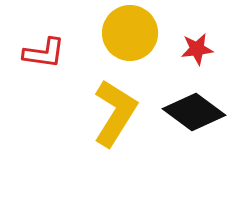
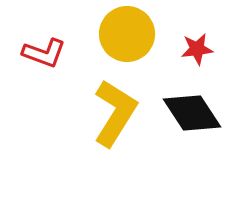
yellow circle: moved 3 px left, 1 px down
red L-shape: rotated 12 degrees clockwise
black diamond: moved 2 px left, 1 px down; rotated 20 degrees clockwise
